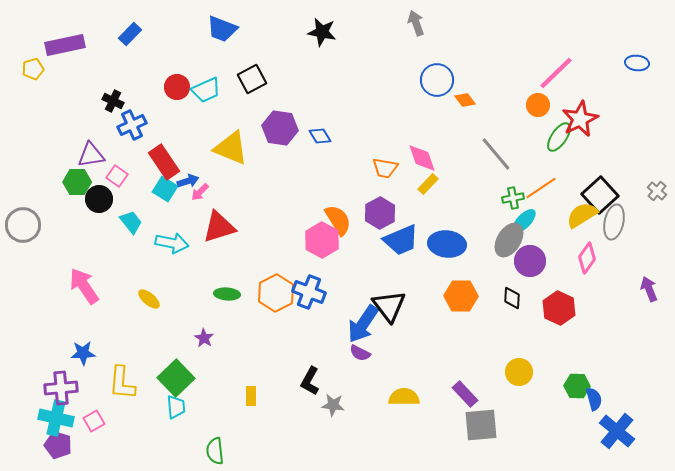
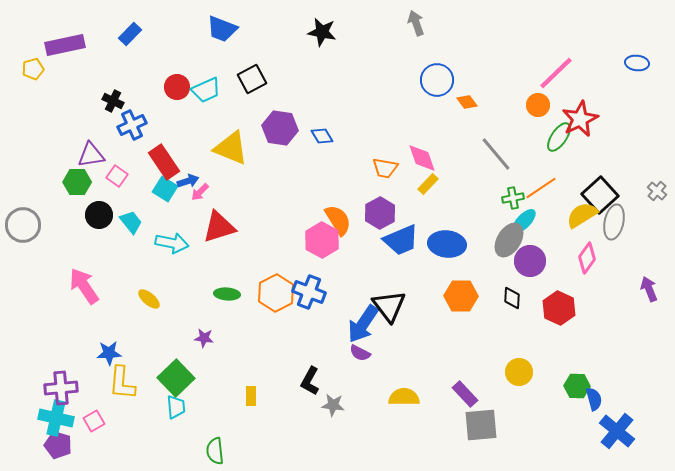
orange diamond at (465, 100): moved 2 px right, 2 px down
blue diamond at (320, 136): moved 2 px right
black circle at (99, 199): moved 16 px down
purple star at (204, 338): rotated 24 degrees counterclockwise
blue star at (83, 353): moved 26 px right
